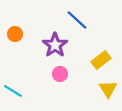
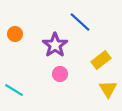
blue line: moved 3 px right, 2 px down
cyan line: moved 1 px right, 1 px up
